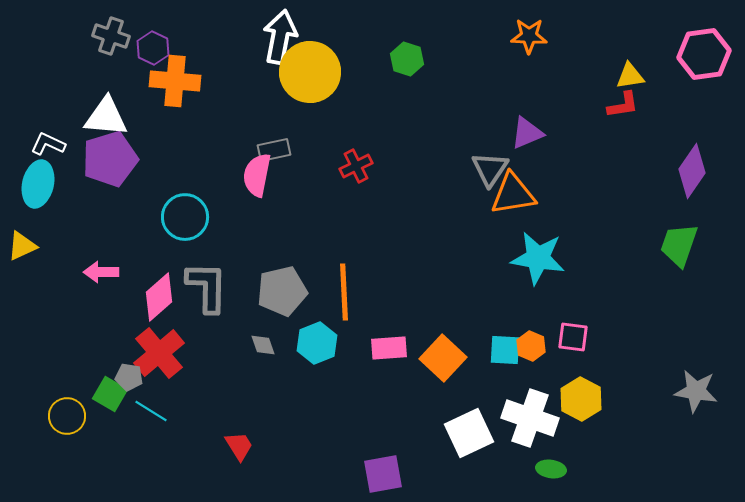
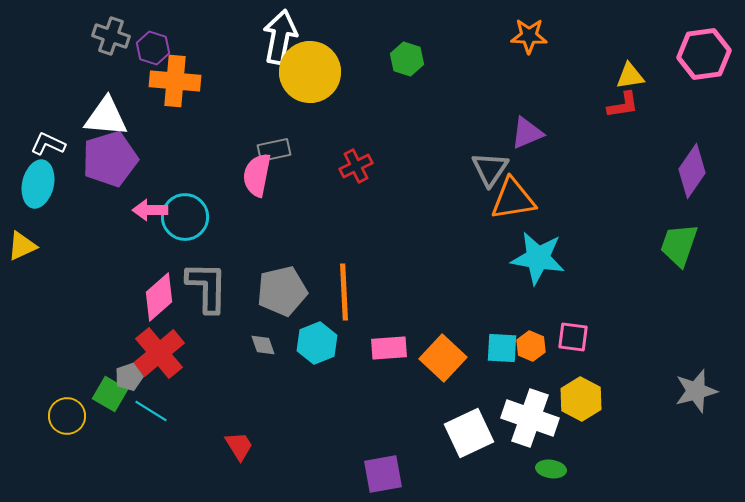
purple hexagon at (153, 48): rotated 8 degrees counterclockwise
orange triangle at (513, 194): moved 5 px down
pink arrow at (101, 272): moved 49 px right, 62 px up
cyan square at (505, 350): moved 3 px left, 2 px up
gray pentagon at (129, 377): rotated 28 degrees counterclockwise
gray star at (696, 391): rotated 24 degrees counterclockwise
